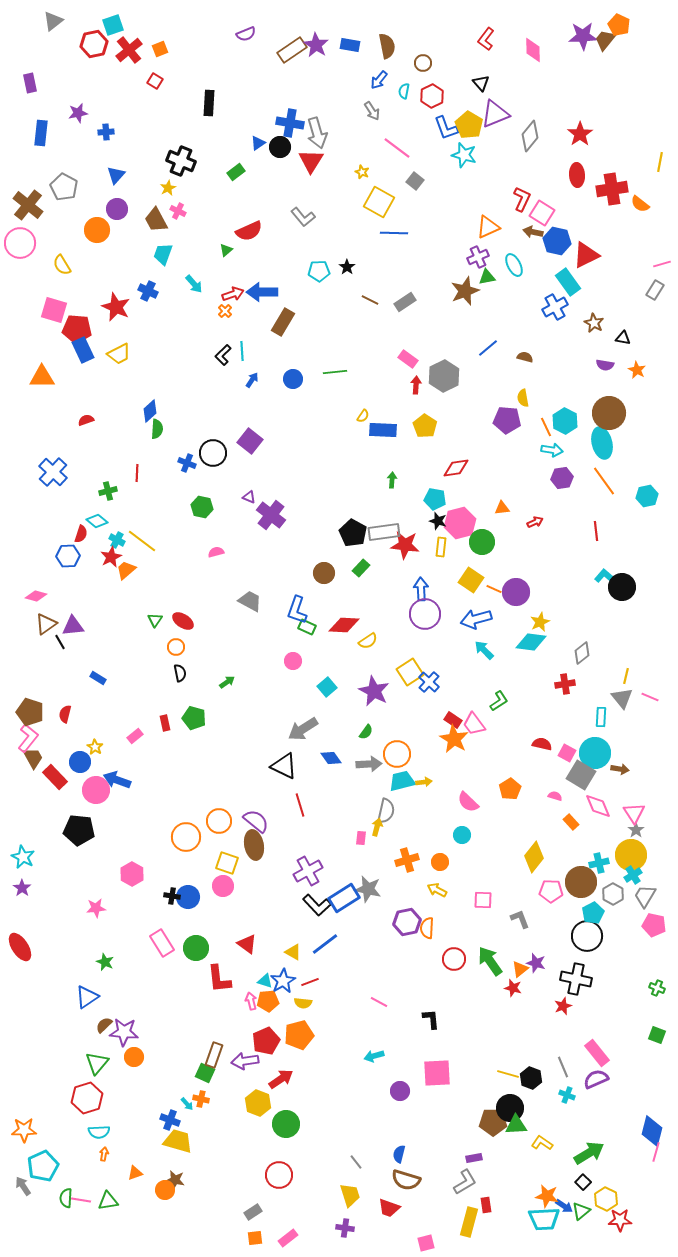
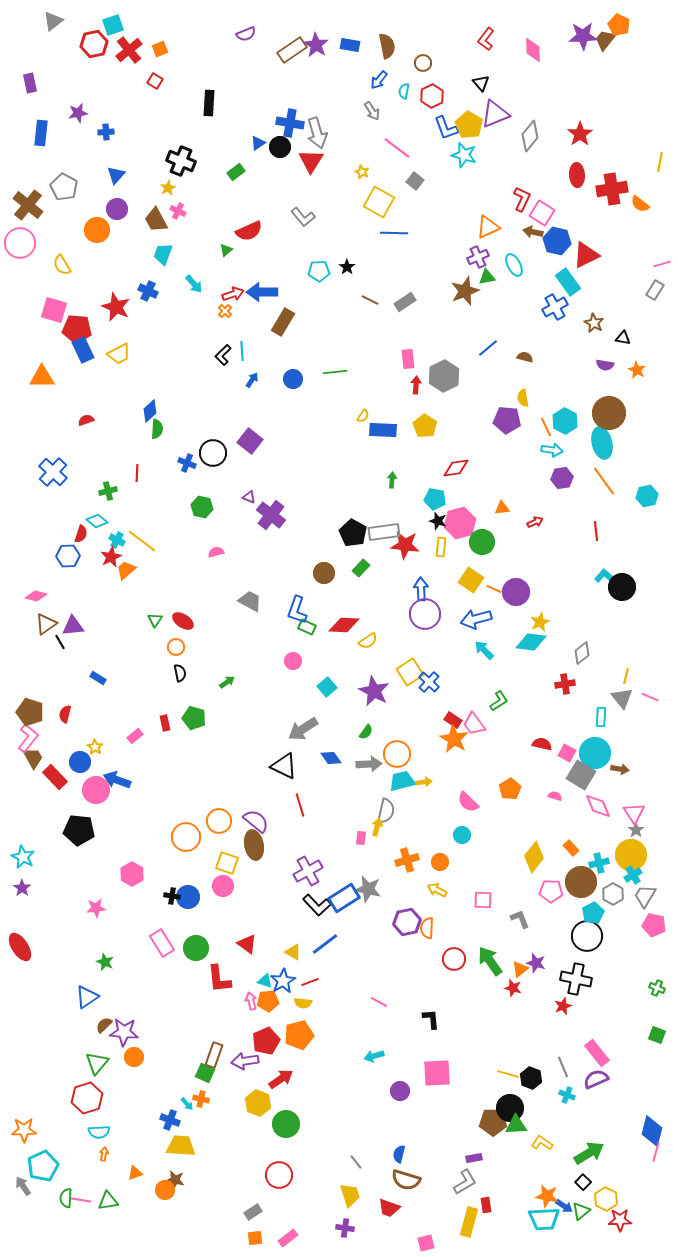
pink rectangle at (408, 359): rotated 48 degrees clockwise
orange rectangle at (571, 822): moved 26 px down
yellow trapezoid at (178, 1141): moved 3 px right, 5 px down; rotated 12 degrees counterclockwise
